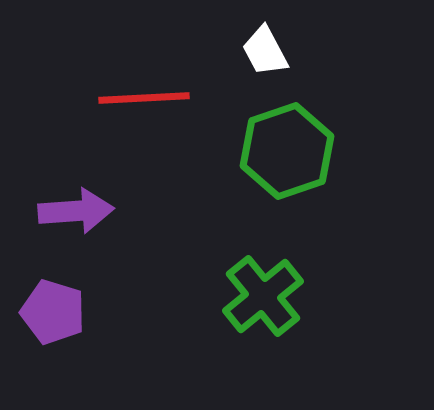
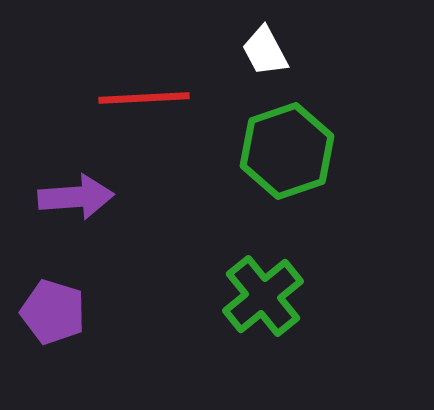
purple arrow: moved 14 px up
